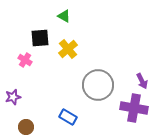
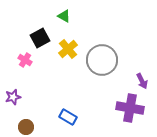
black square: rotated 24 degrees counterclockwise
gray circle: moved 4 px right, 25 px up
purple cross: moved 4 px left
